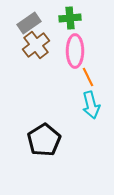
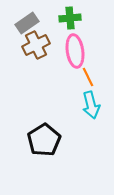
gray rectangle: moved 2 px left
brown cross: rotated 12 degrees clockwise
pink ellipse: rotated 8 degrees counterclockwise
